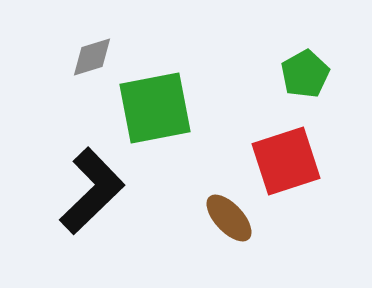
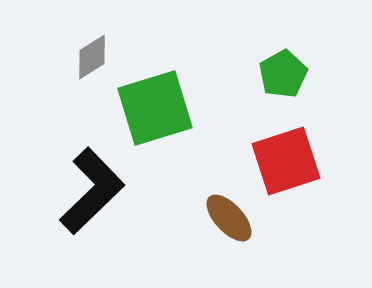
gray diamond: rotated 15 degrees counterclockwise
green pentagon: moved 22 px left
green square: rotated 6 degrees counterclockwise
